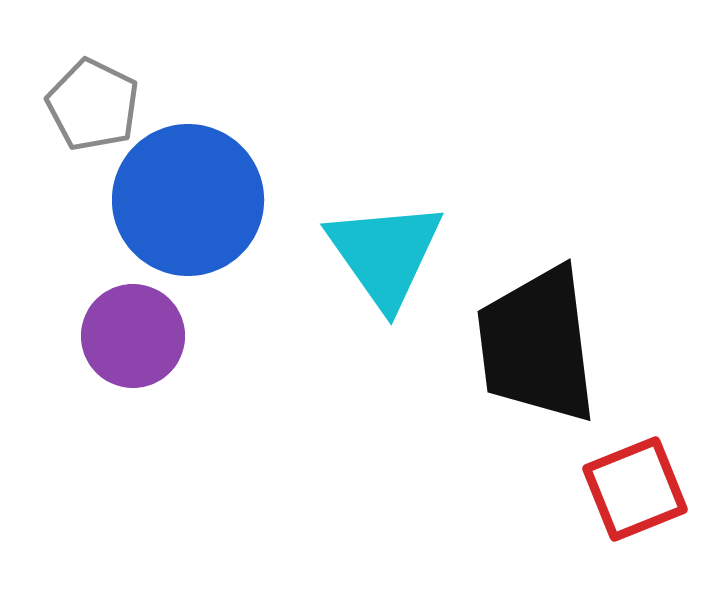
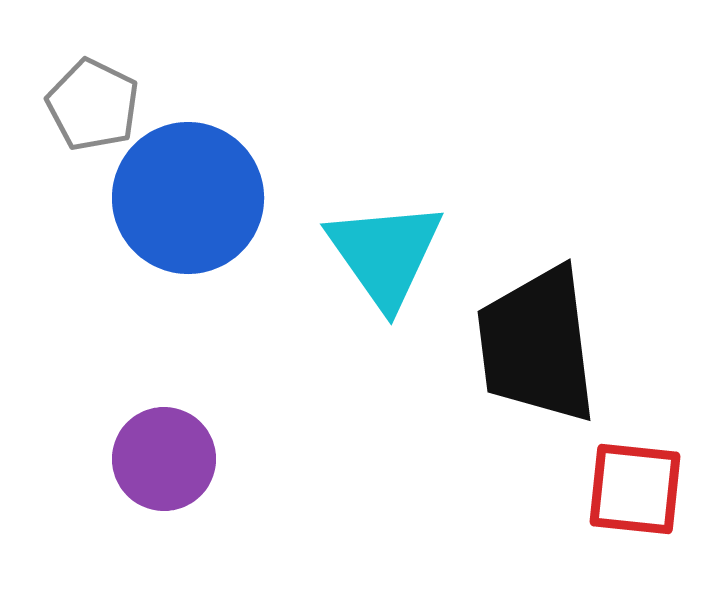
blue circle: moved 2 px up
purple circle: moved 31 px right, 123 px down
red square: rotated 28 degrees clockwise
